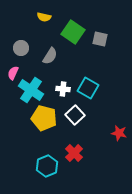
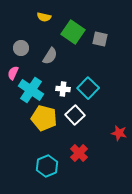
cyan square: rotated 15 degrees clockwise
red cross: moved 5 px right
